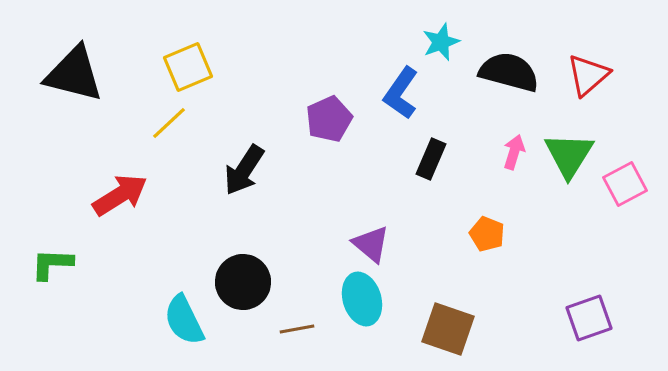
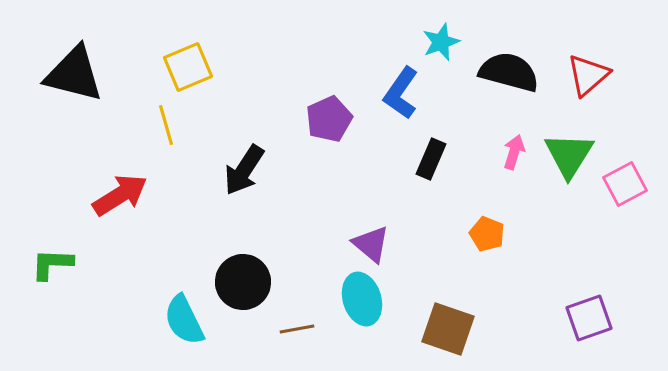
yellow line: moved 3 px left, 2 px down; rotated 63 degrees counterclockwise
